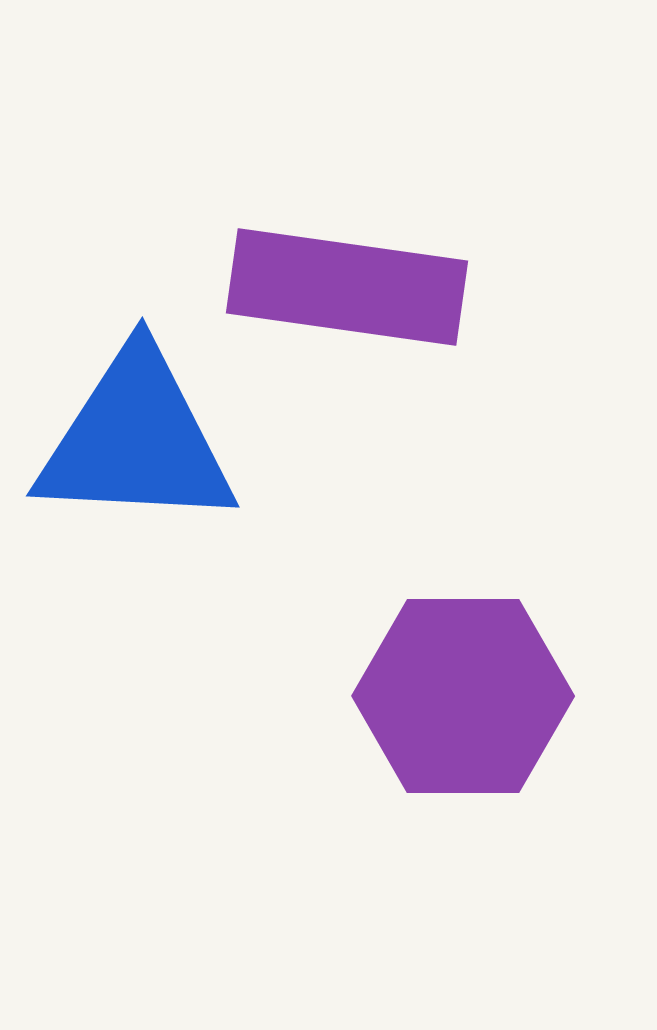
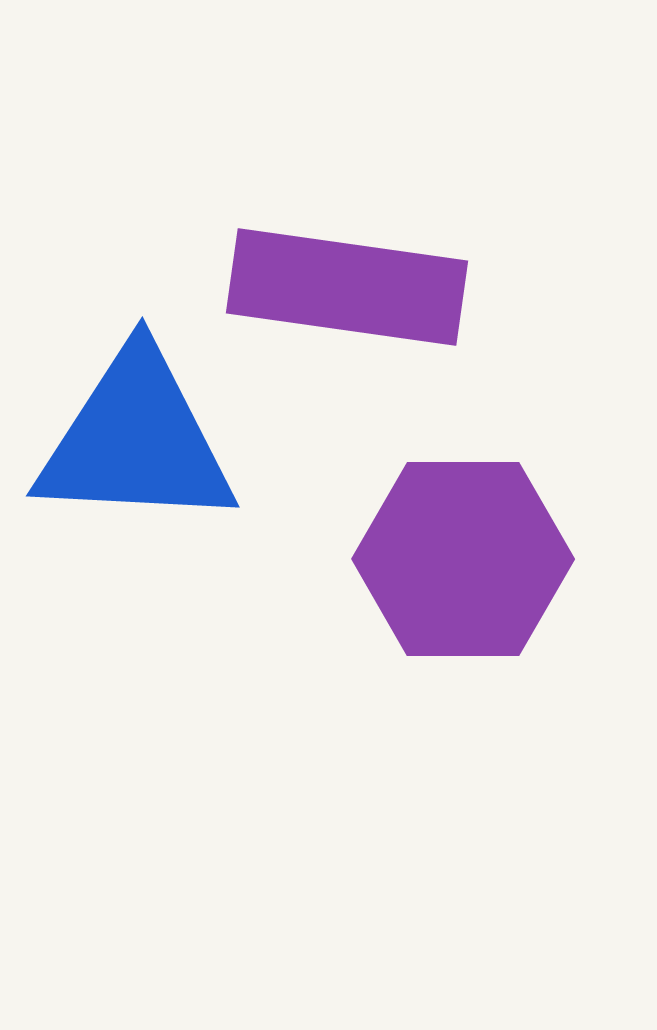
purple hexagon: moved 137 px up
